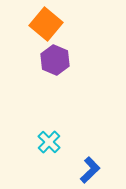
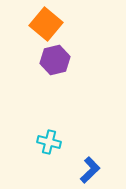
purple hexagon: rotated 24 degrees clockwise
cyan cross: rotated 30 degrees counterclockwise
